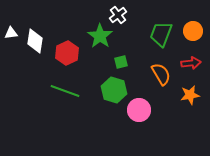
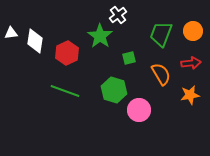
green square: moved 8 px right, 4 px up
